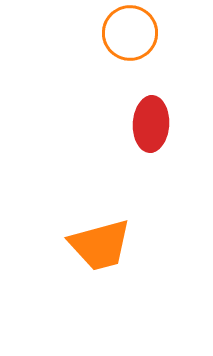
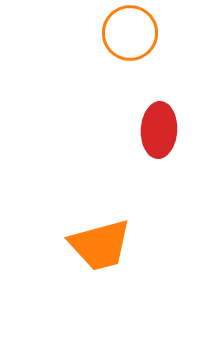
red ellipse: moved 8 px right, 6 px down
